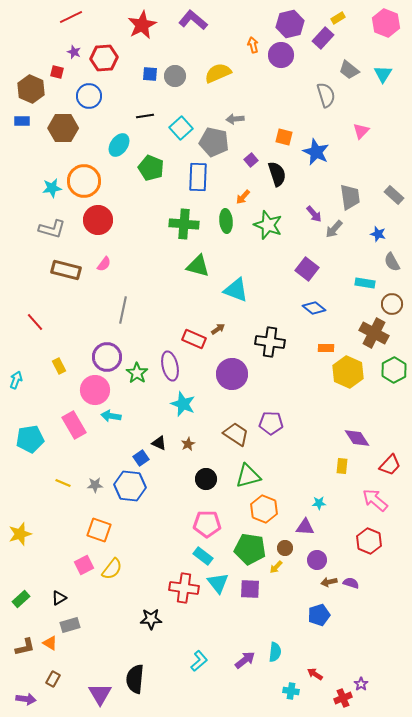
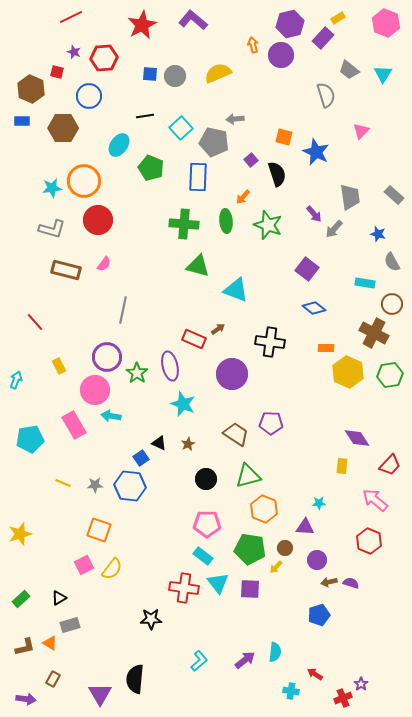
green hexagon at (394, 370): moved 4 px left, 5 px down; rotated 20 degrees clockwise
